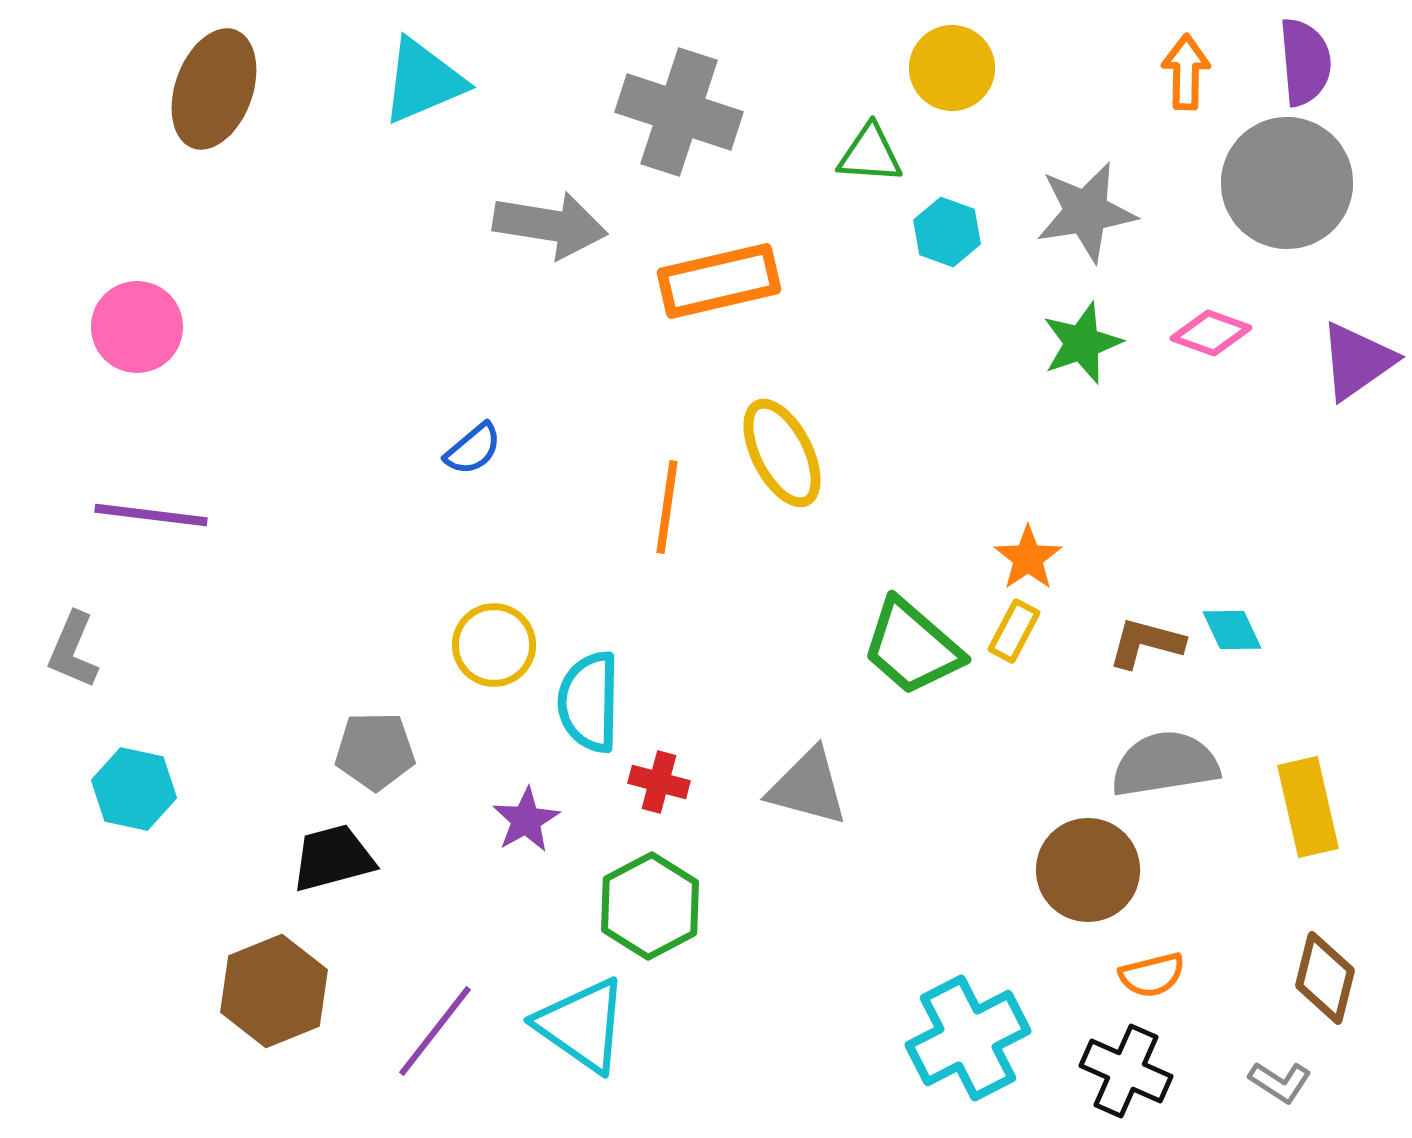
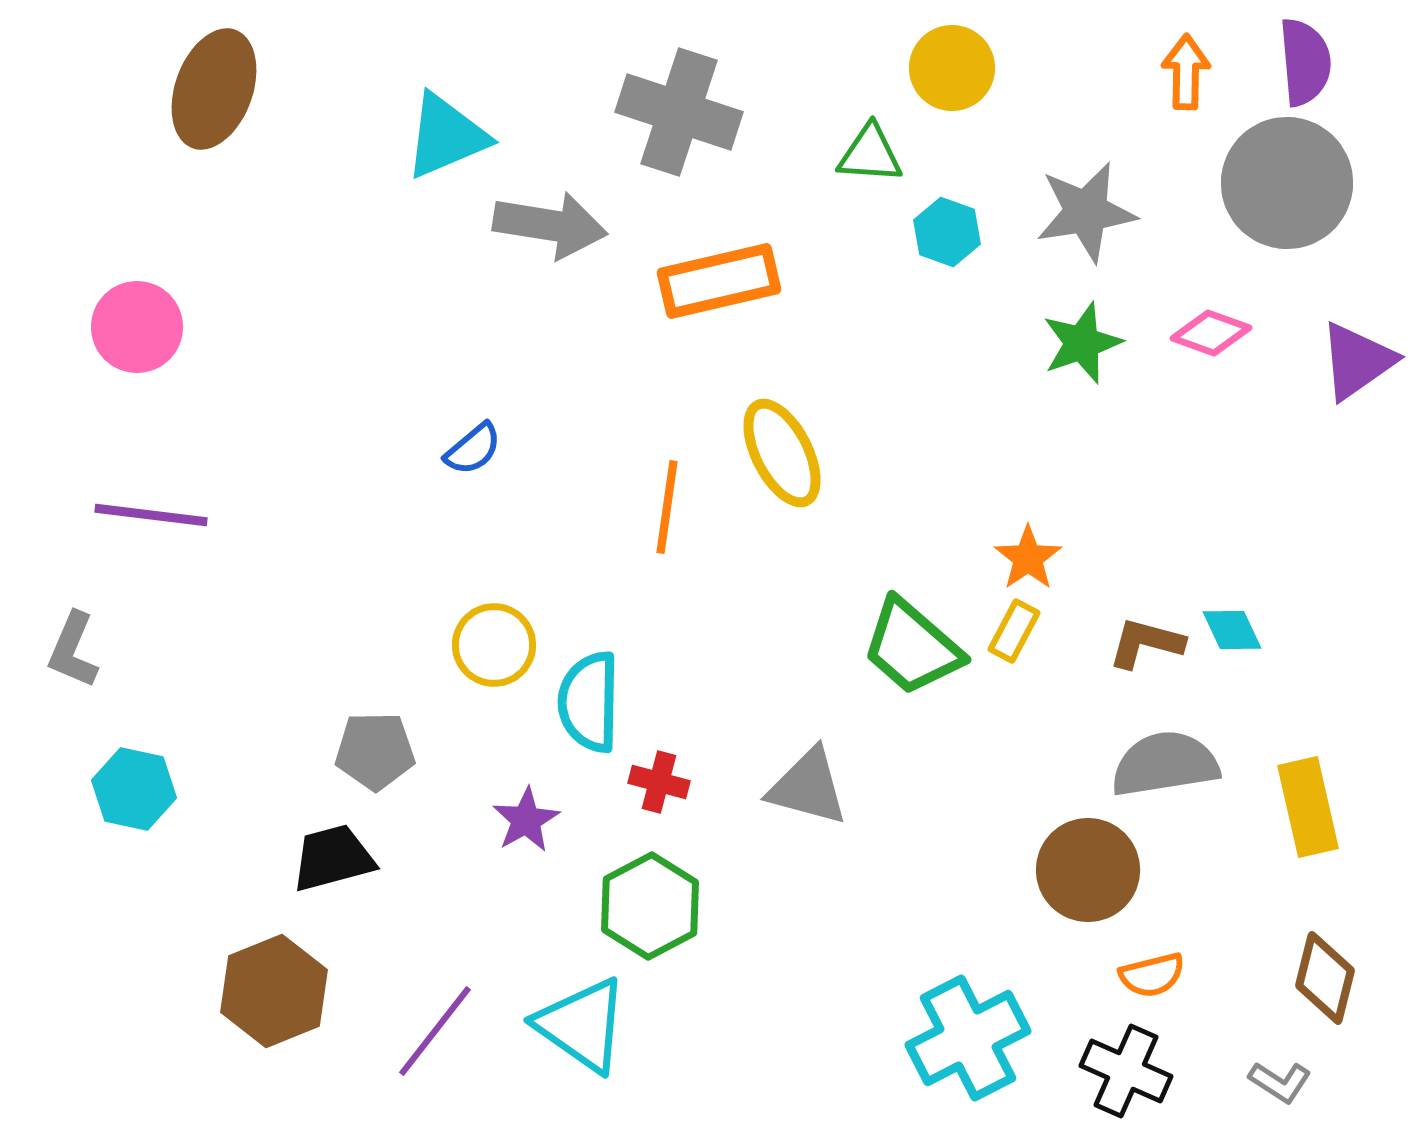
cyan triangle at (423, 81): moved 23 px right, 55 px down
